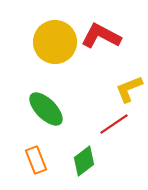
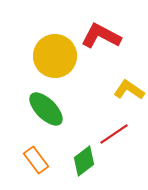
yellow circle: moved 14 px down
yellow L-shape: moved 1 px down; rotated 56 degrees clockwise
red line: moved 10 px down
orange rectangle: rotated 16 degrees counterclockwise
